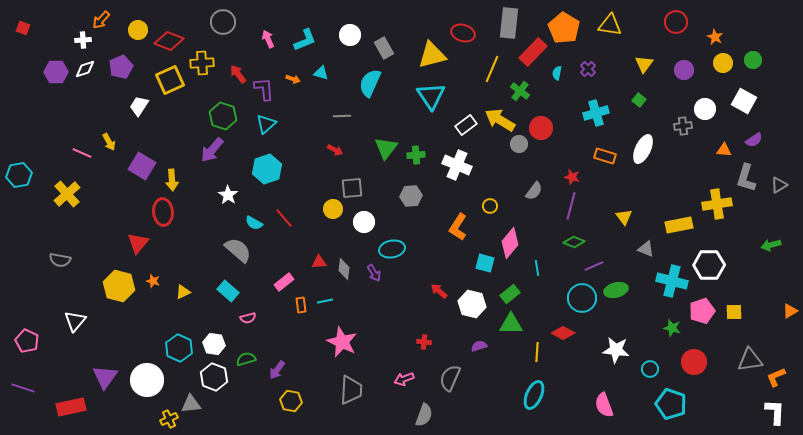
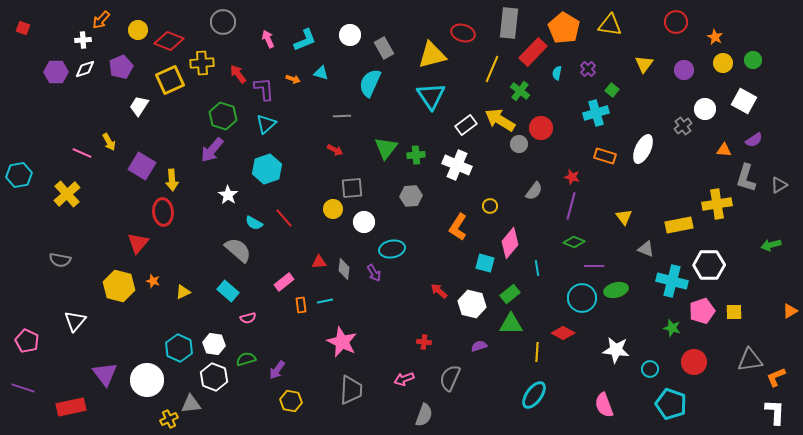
green square at (639, 100): moved 27 px left, 10 px up
gray cross at (683, 126): rotated 30 degrees counterclockwise
purple line at (594, 266): rotated 24 degrees clockwise
purple triangle at (105, 377): moved 3 px up; rotated 12 degrees counterclockwise
cyan ellipse at (534, 395): rotated 12 degrees clockwise
